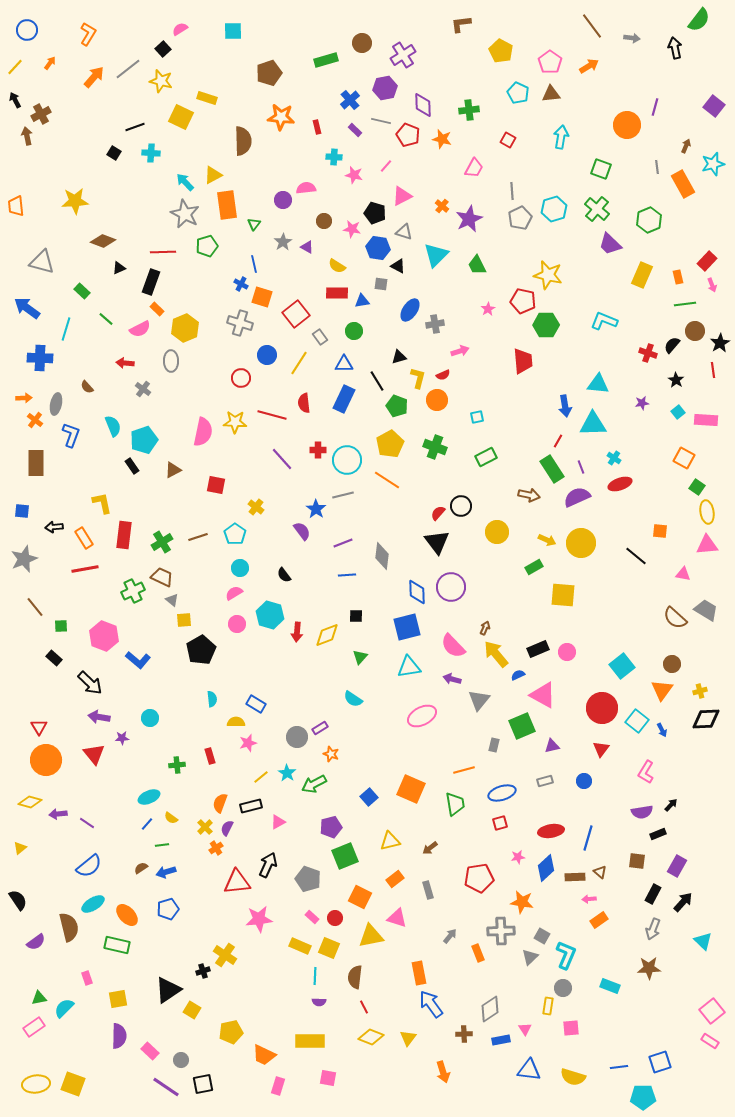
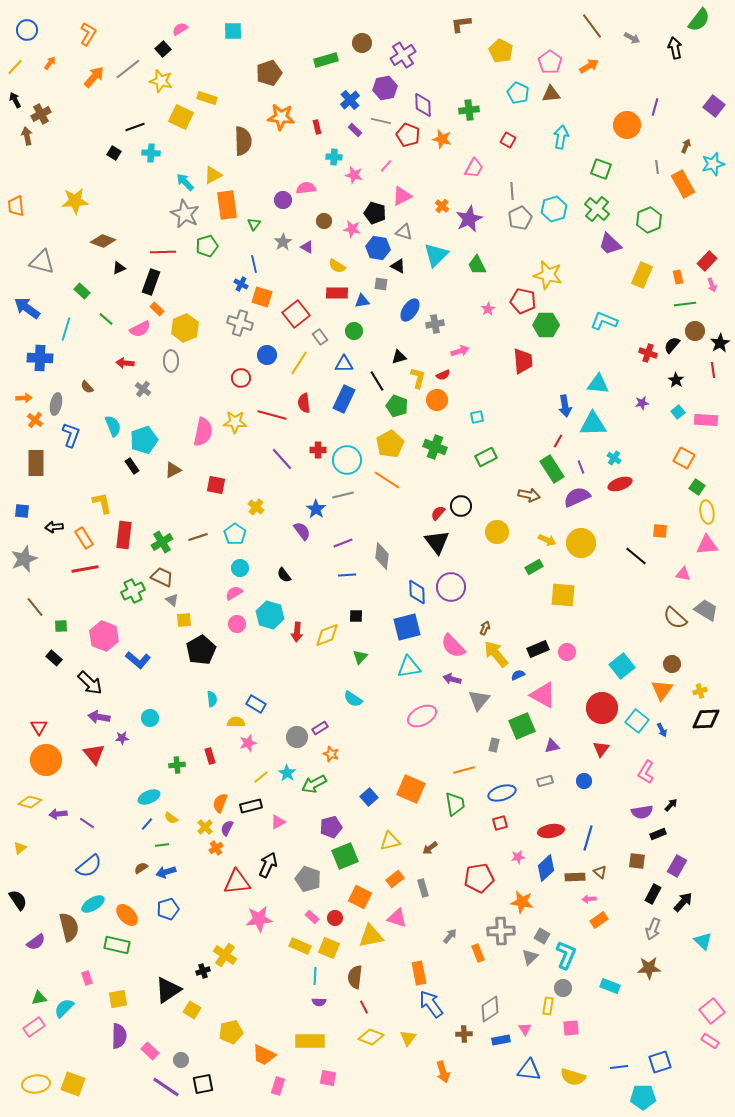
gray arrow at (632, 38): rotated 21 degrees clockwise
gray rectangle at (428, 890): moved 5 px left, 2 px up
